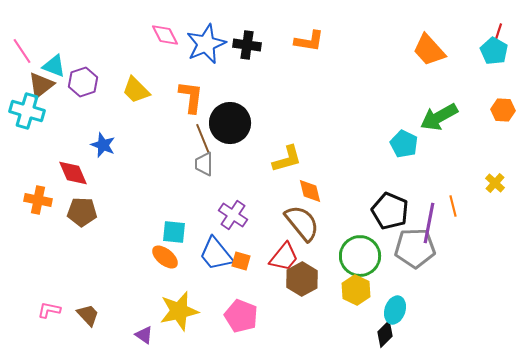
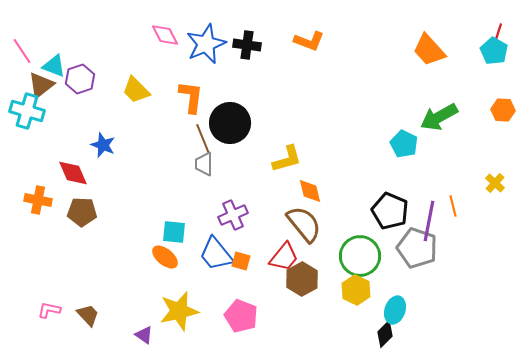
orange L-shape at (309, 41): rotated 12 degrees clockwise
purple hexagon at (83, 82): moved 3 px left, 3 px up
purple cross at (233, 215): rotated 32 degrees clockwise
brown semicircle at (302, 223): moved 2 px right, 1 px down
purple line at (429, 223): moved 2 px up
gray pentagon at (415, 248): moved 2 px right; rotated 21 degrees clockwise
